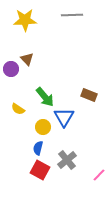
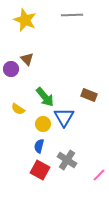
yellow star: rotated 25 degrees clockwise
yellow circle: moved 3 px up
blue semicircle: moved 1 px right, 2 px up
gray cross: rotated 18 degrees counterclockwise
